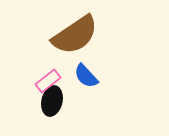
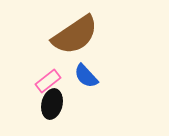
black ellipse: moved 3 px down
